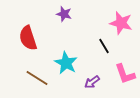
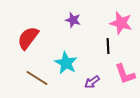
purple star: moved 9 px right, 6 px down
red semicircle: rotated 55 degrees clockwise
black line: moved 4 px right; rotated 28 degrees clockwise
